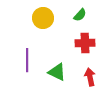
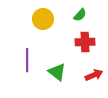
yellow circle: moved 1 px down
red cross: moved 1 px up
green triangle: rotated 12 degrees clockwise
red arrow: moved 4 px right, 2 px up; rotated 78 degrees clockwise
